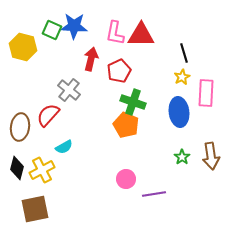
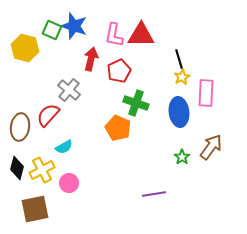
blue star: rotated 16 degrees clockwise
pink L-shape: moved 1 px left, 2 px down
yellow hexagon: moved 2 px right, 1 px down
black line: moved 5 px left, 6 px down
green cross: moved 3 px right, 1 px down
orange pentagon: moved 8 px left, 3 px down
brown arrow: moved 9 px up; rotated 136 degrees counterclockwise
pink circle: moved 57 px left, 4 px down
